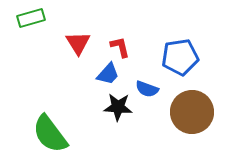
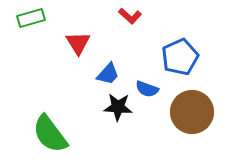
red L-shape: moved 10 px right, 31 px up; rotated 145 degrees clockwise
blue pentagon: rotated 15 degrees counterclockwise
